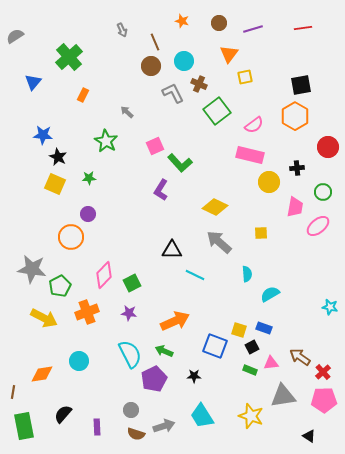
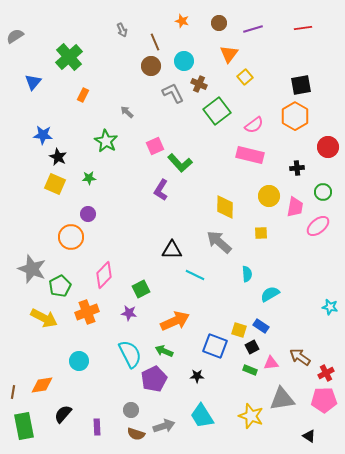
yellow square at (245, 77): rotated 28 degrees counterclockwise
yellow circle at (269, 182): moved 14 px down
yellow diamond at (215, 207): moved 10 px right; rotated 65 degrees clockwise
gray star at (32, 269): rotated 12 degrees clockwise
green square at (132, 283): moved 9 px right, 6 px down
blue rectangle at (264, 328): moved 3 px left, 2 px up; rotated 14 degrees clockwise
red cross at (323, 372): moved 3 px right, 1 px down; rotated 14 degrees clockwise
orange diamond at (42, 374): moved 11 px down
black star at (194, 376): moved 3 px right
gray triangle at (283, 396): moved 1 px left, 3 px down
